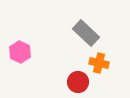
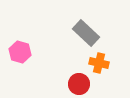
pink hexagon: rotated 10 degrees counterclockwise
red circle: moved 1 px right, 2 px down
